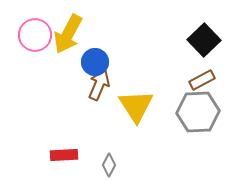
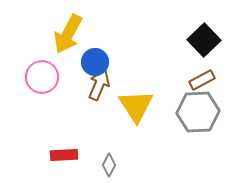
pink circle: moved 7 px right, 42 px down
